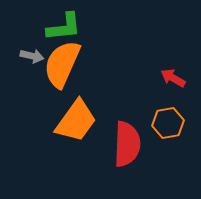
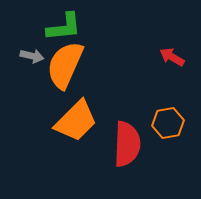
orange semicircle: moved 3 px right, 1 px down
red arrow: moved 1 px left, 21 px up
orange trapezoid: rotated 9 degrees clockwise
